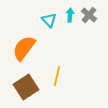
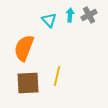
gray cross: rotated 21 degrees clockwise
orange semicircle: rotated 16 degrees counterclockwise
brown square: moved 2 px right, 4 px up; rotated 30 degrees clockwise
